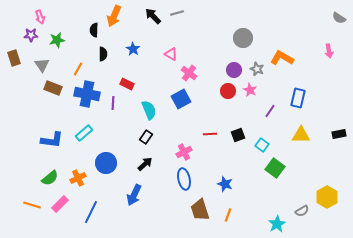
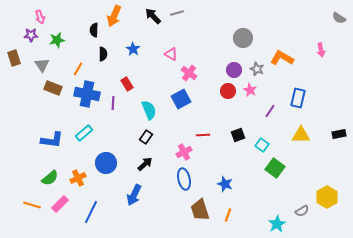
pink arrow at (329, 51): moved 8 px left, 1 px up
red rectangle at (127, 84): rotated 32 degrees clockwise
red line at (210, 134): moved 7 px left, 1 px down
